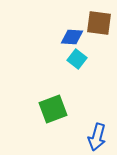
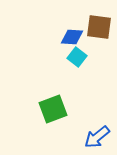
brown square: moved 4 px down
cyan square: moved 2 px up
blue arrow: rotated 36 degrees clockwise
